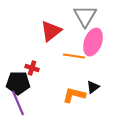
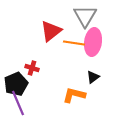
pink ellipse: rotated 12 degrees counterclockwise
orange line: moved 13 px up
black pentagon: moved 2 px left, 1 px down; rotated 25 degrees counterclockwise
black triangle: moved 10 px up
